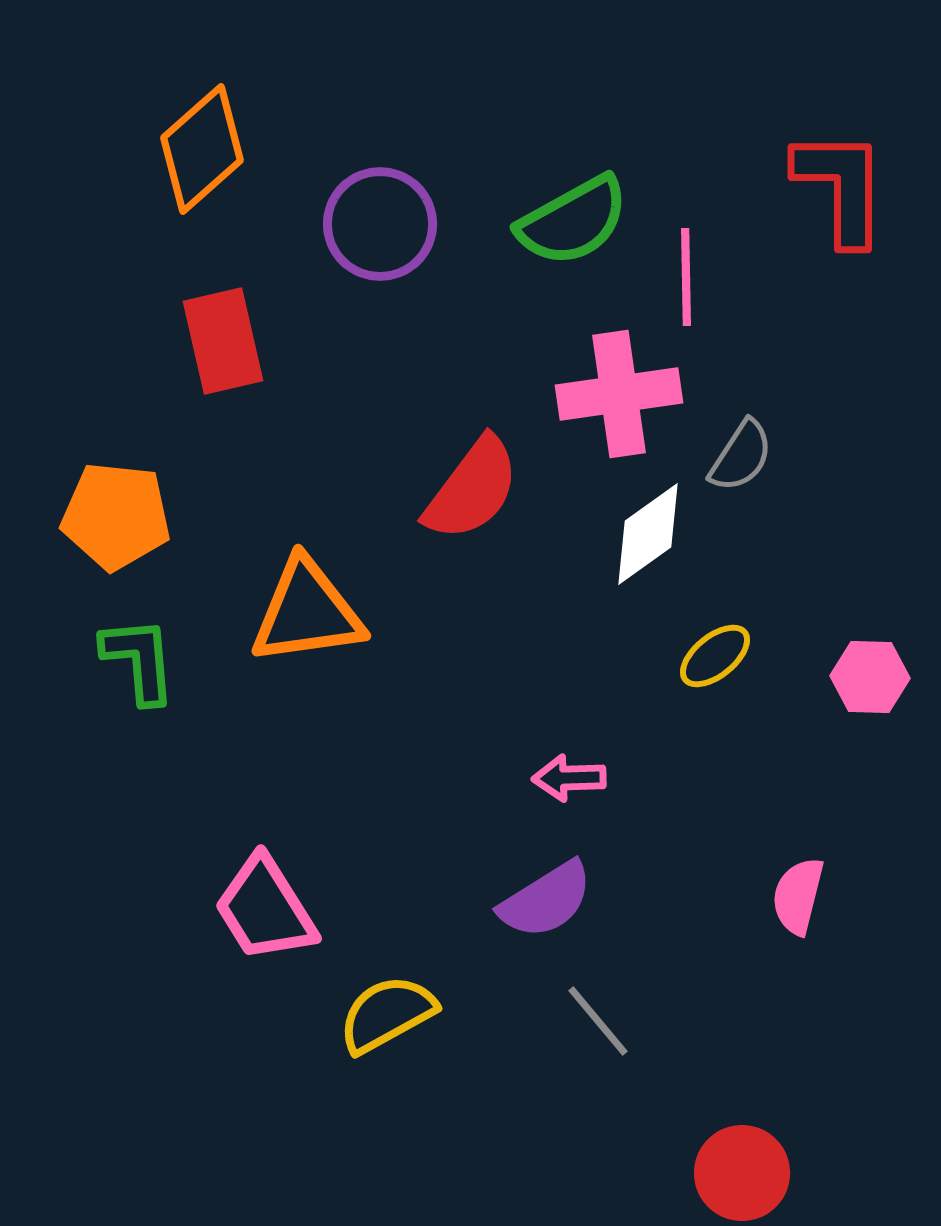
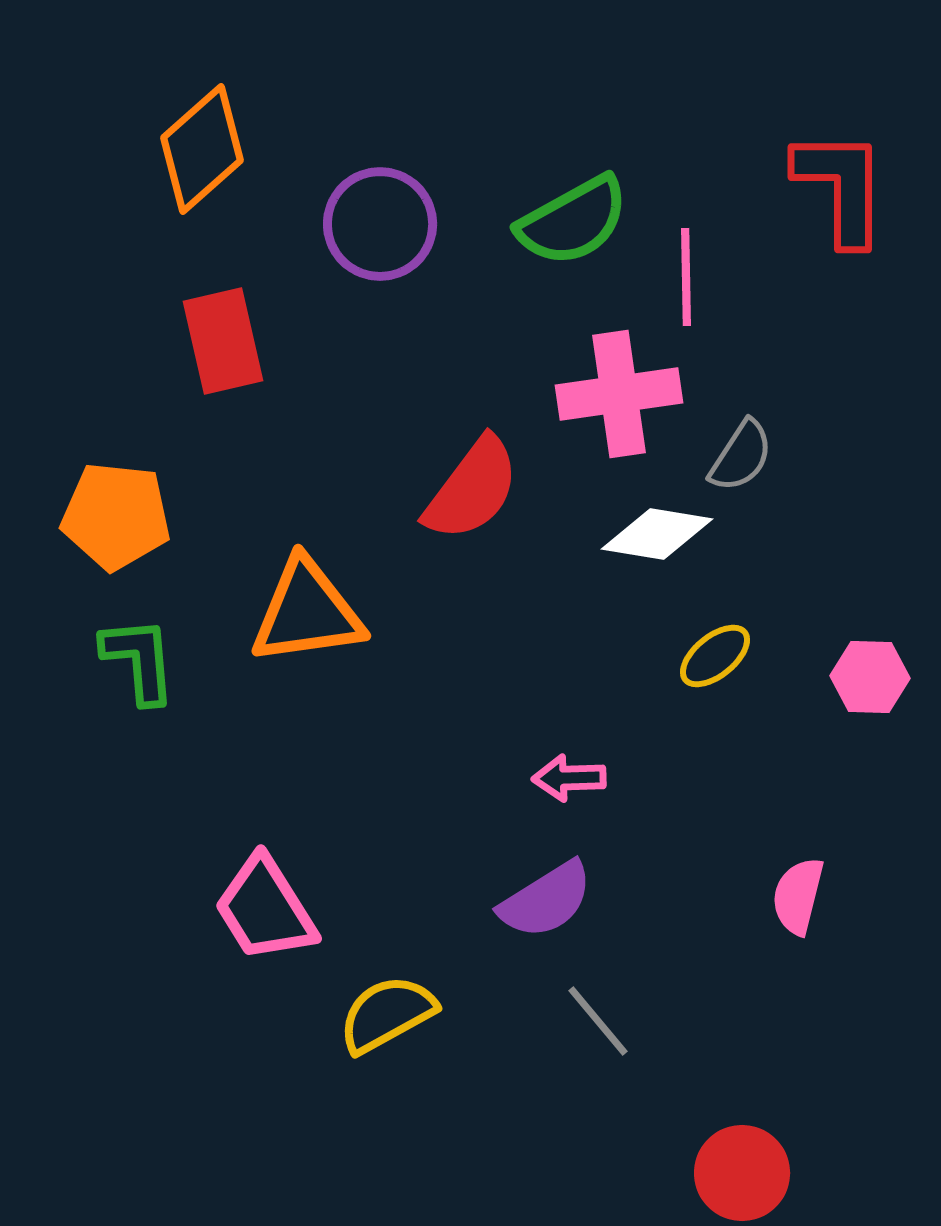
white diamond: moved 9 px right; rotated 45 degrees clockwise
